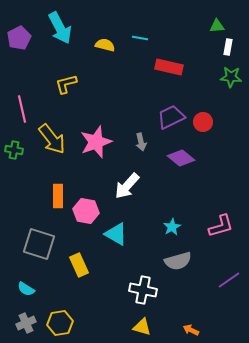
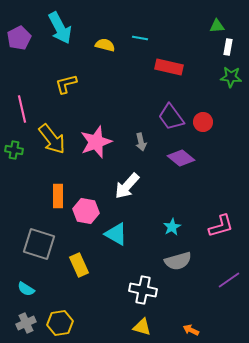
purple trapezoid: rotated 100 degrees counterclockwise
